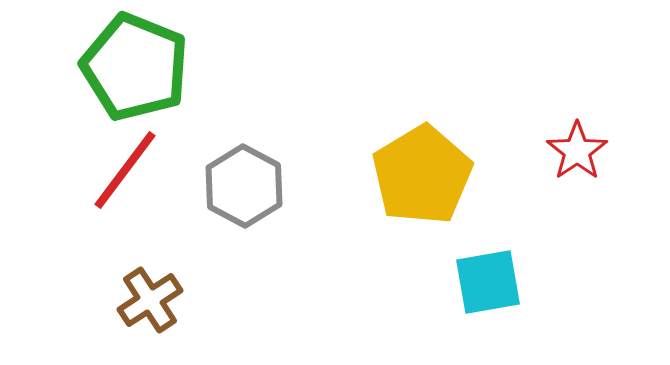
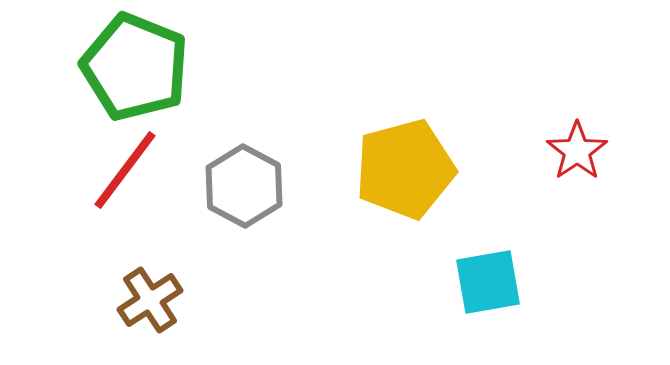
yellow pentagon: moved 17 px left, 6 px up; rotated 16 degrees clockwise
